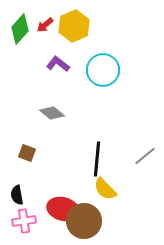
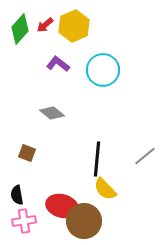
red ellipse: moved 1 px left, 3 px up
